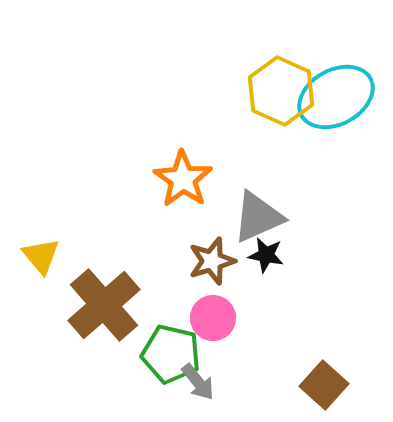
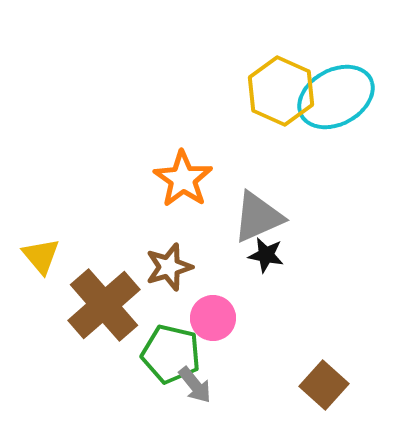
brown star: moved 43 px left, 6 px down
gray arrow: moved 3 px left, 3 px down
